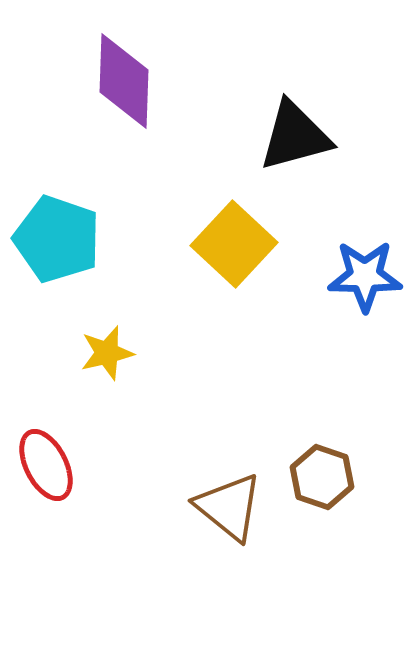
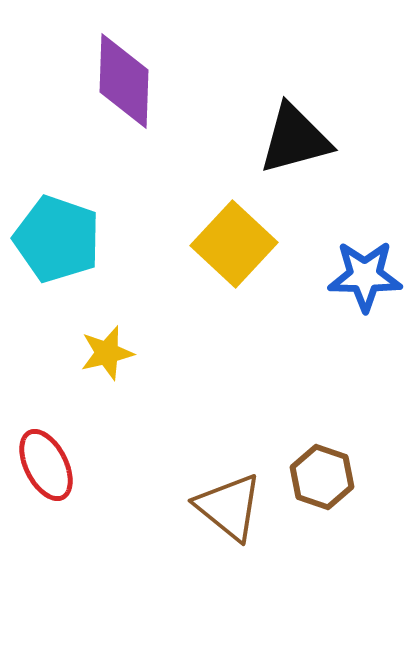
black triangle: moved 3 px down
